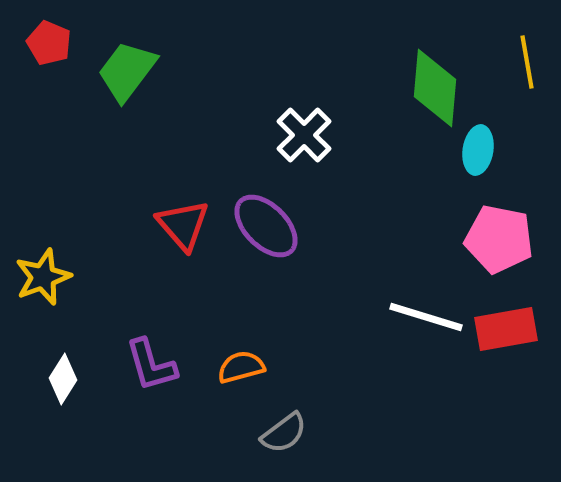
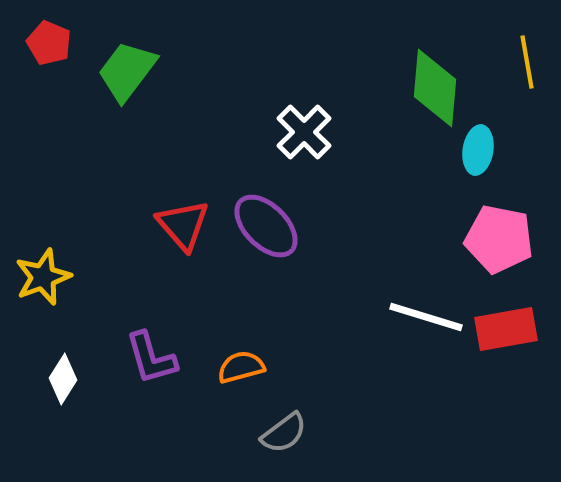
white cross: moved 3 px up
purple L-shape: moved 7 px up
